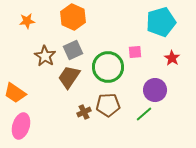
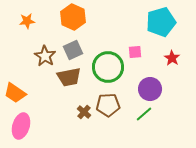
brown trapezoid: rotated 135 degrees counterclockwise
purple circle: moved 5 px left, 1 px up
brown cross: rotated 24 degrees counterclockwise
